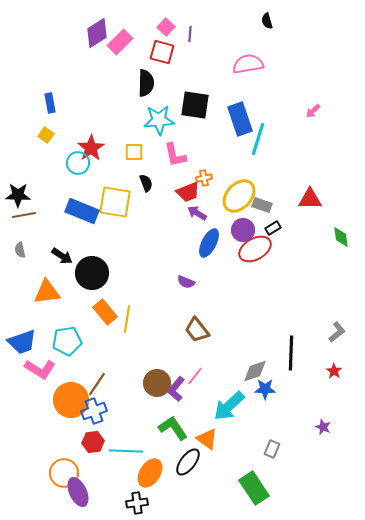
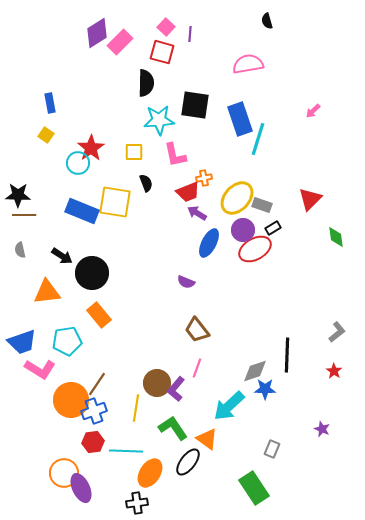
yellow ellipse at (239, 196): moved 2 px left, 2 px down
red triangle at (310, 199): rotated 45 degrees counterclockwise
brown line at (24, 215): rotated 10 degrees clockwise
green diamond at (341, 237): moved 5 px left
orange rectangle at (105, 312): moved 6 px left, 3 px down
yellow line at (127, 319): moved 9 px right, 89 px down
black line at (291, 353): moved 4 px left, 2 px down
pink line at (195, 376): moved 2 px right, 8 px up; rotated 18 degrees counterclockwise
purple star at (323, 427): moved 1 px left, 2 px down
purple ellipse at (78, 492): moved 3 px right, 4 px up
